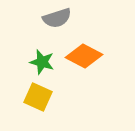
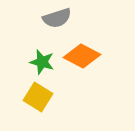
orange diamond: moved 2 px left
yellow square: rotated 8 degrees clockwise
